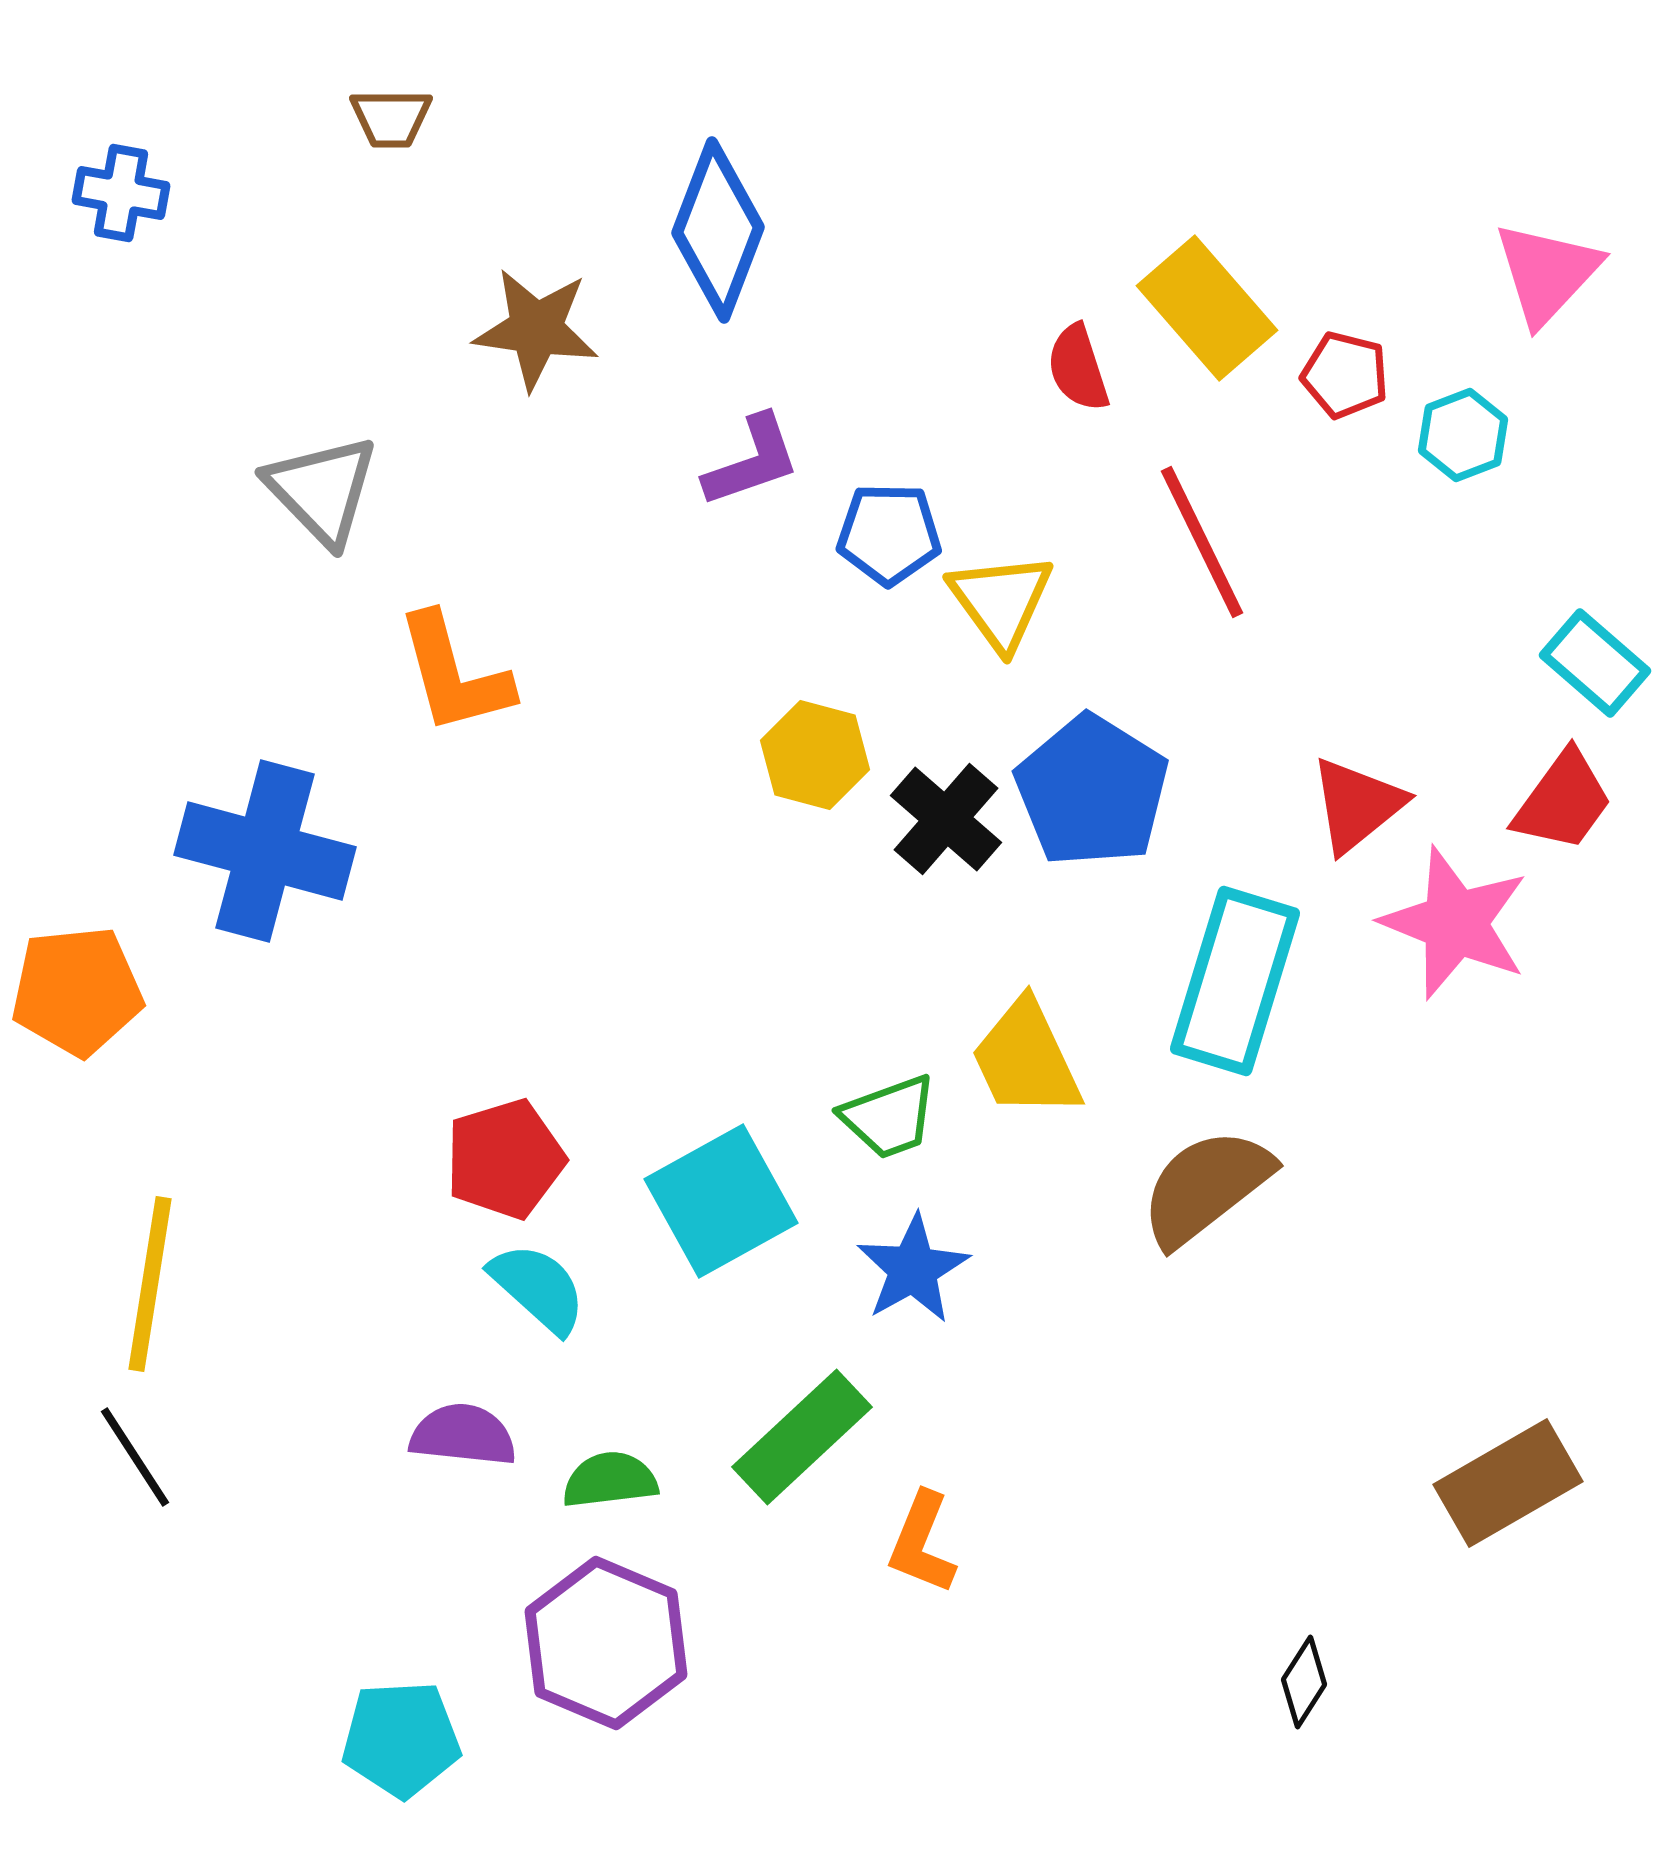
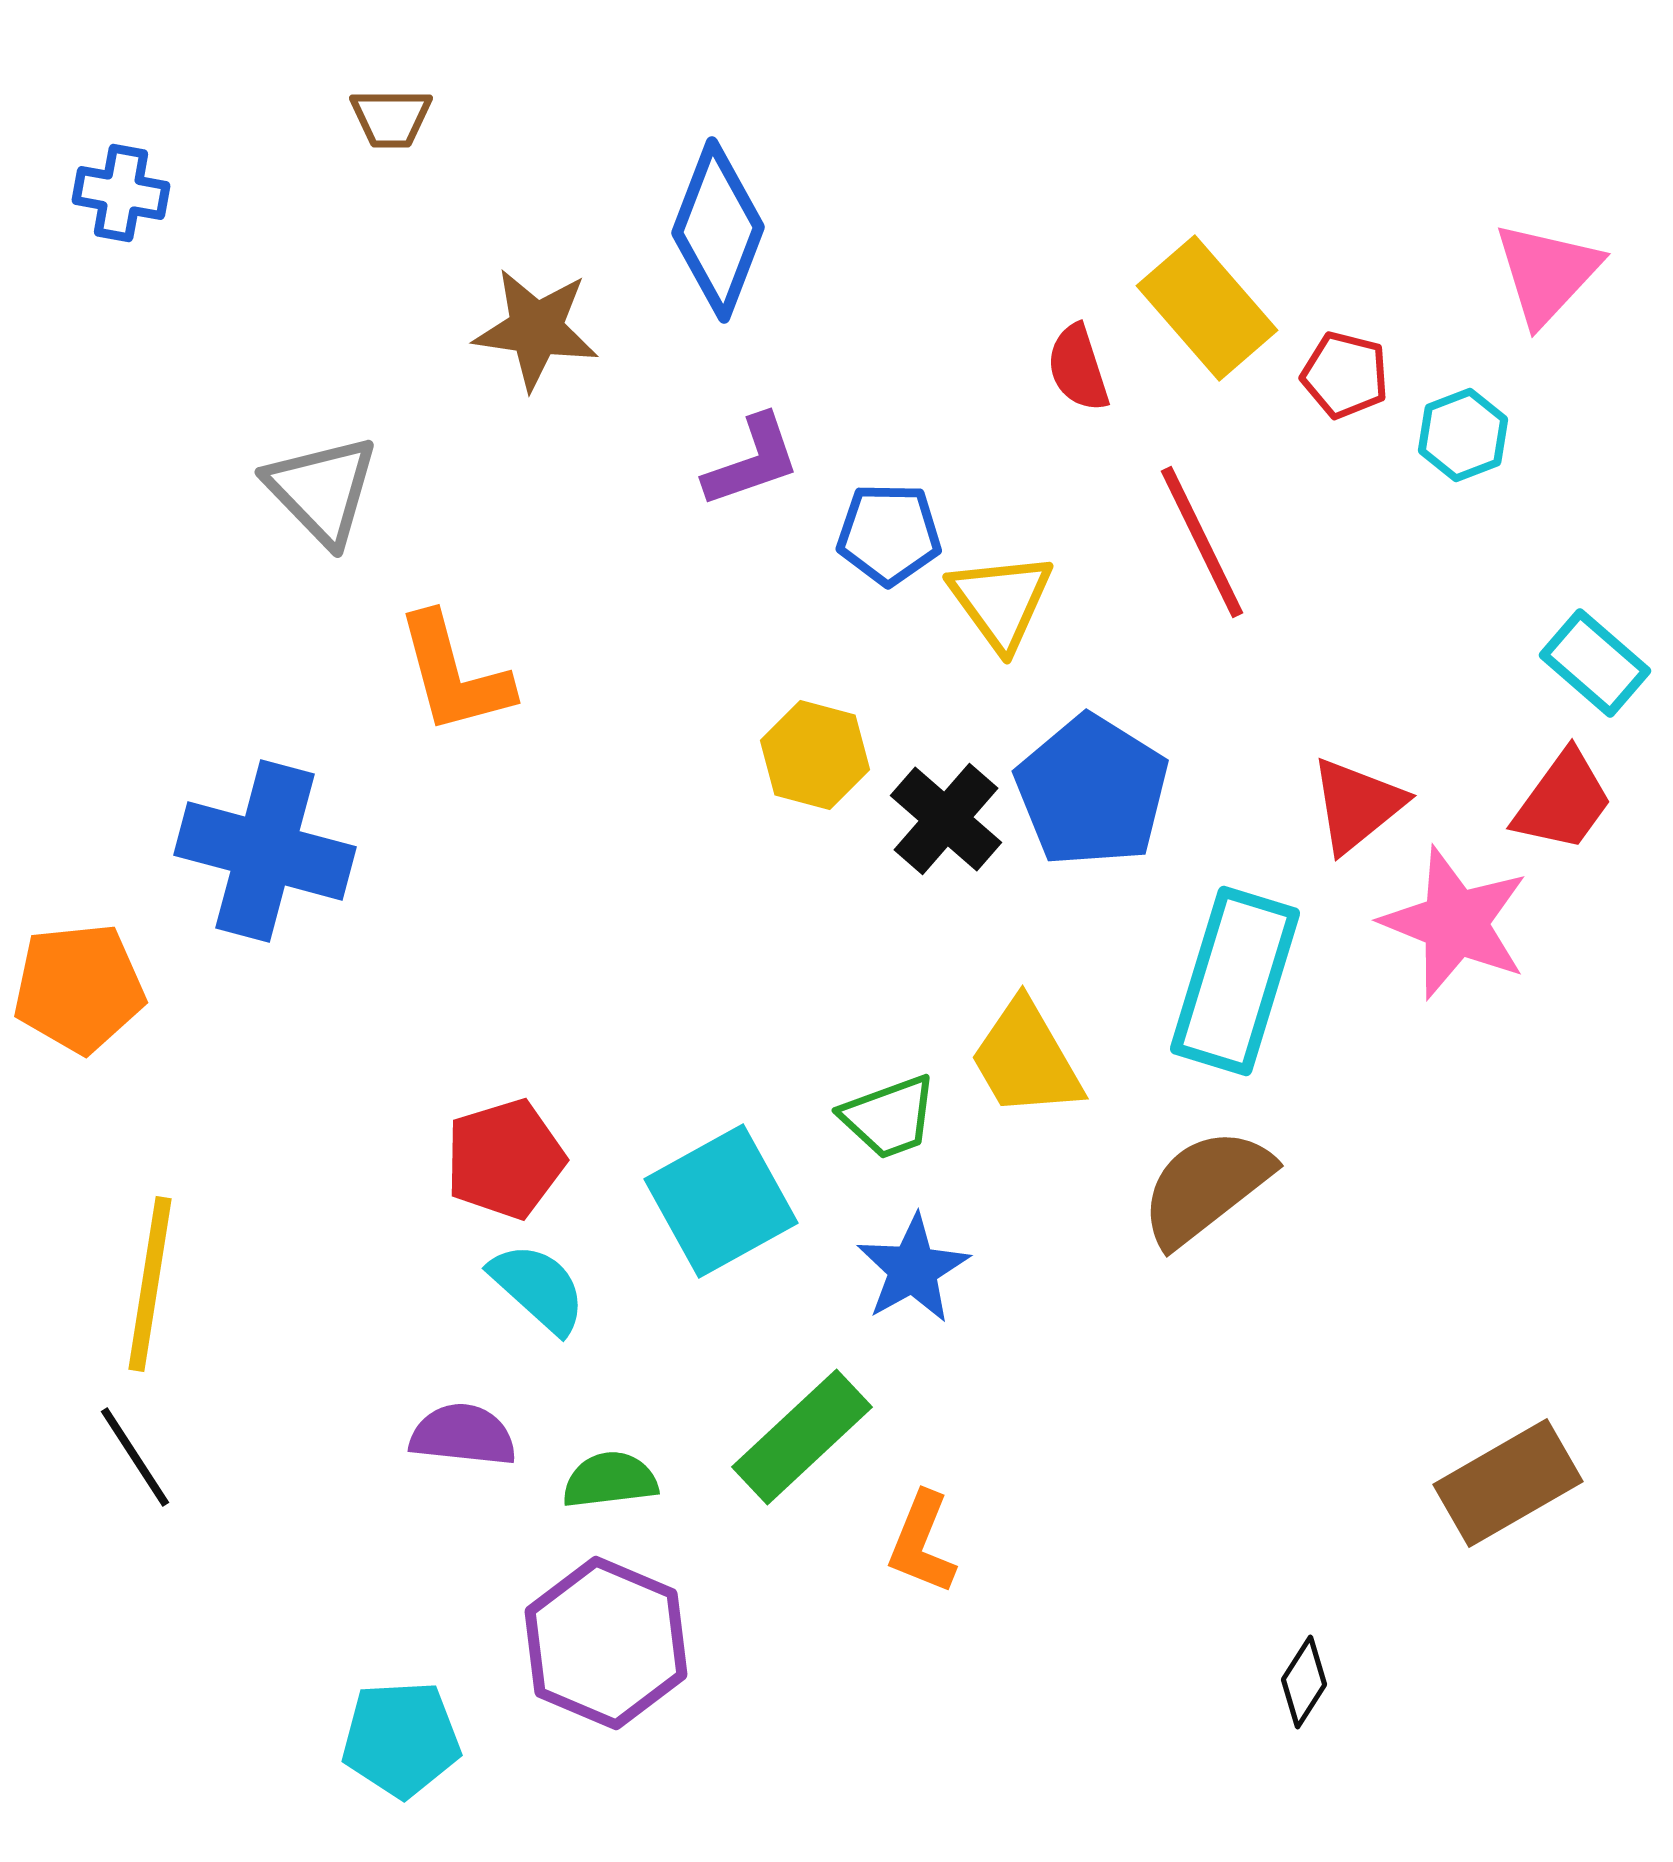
orange pentagon at (77, 991): moved 2 px right, 3 px up
yellow trapezoid at (1026, 1059): rotated 5 degrees counterclockwise
